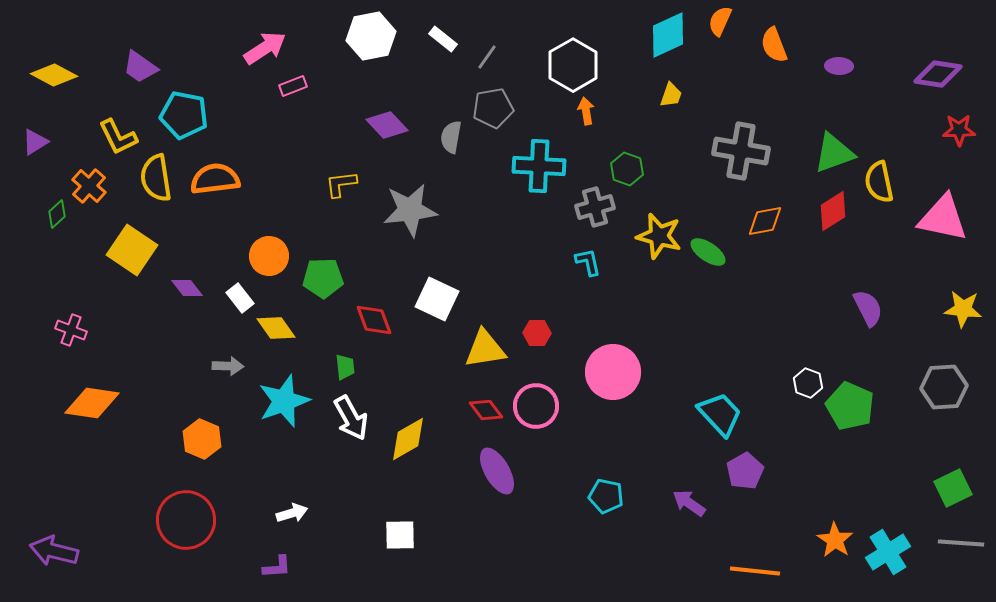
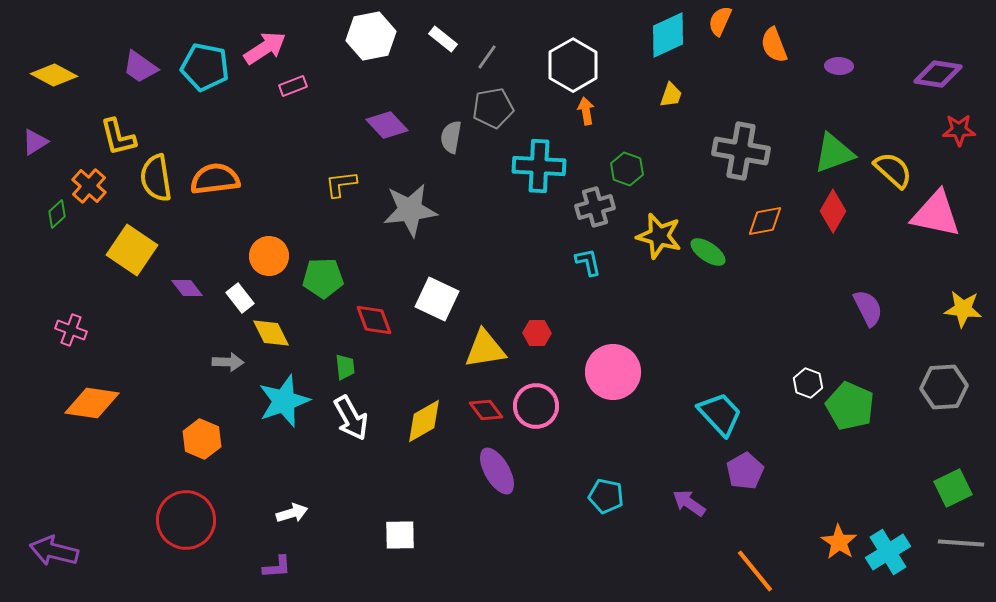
cyan pentagon at (184, 115): moved 21 px right, 48 px up
yellow L-shape at (118, 137): rotated 12 degrees clockwise
yellow semicircle at (879, 182): moved 14 px right, 12 px up; rotated 144 degrees clockwise
red diamond at (833, 211): rotated 27 degrees counterclockwise
pink triangle at (943, 218): moved 7 px left, 4 px up
yellow diamond at (276, 328): moved 5 px left, 5 px down; rotated 9 degrees clockwise
gray arrow at (228, 366): moved 4 px up
yellow diamond at (408, 439): moved 16 px right, 18 px up
orange star at (835, 540): moved 4 px right, 2 px down
orange line at (755, 571): rotated 45 degrees clockwise
